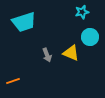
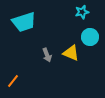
orange line: rotated 32 degrees counterclockwise
